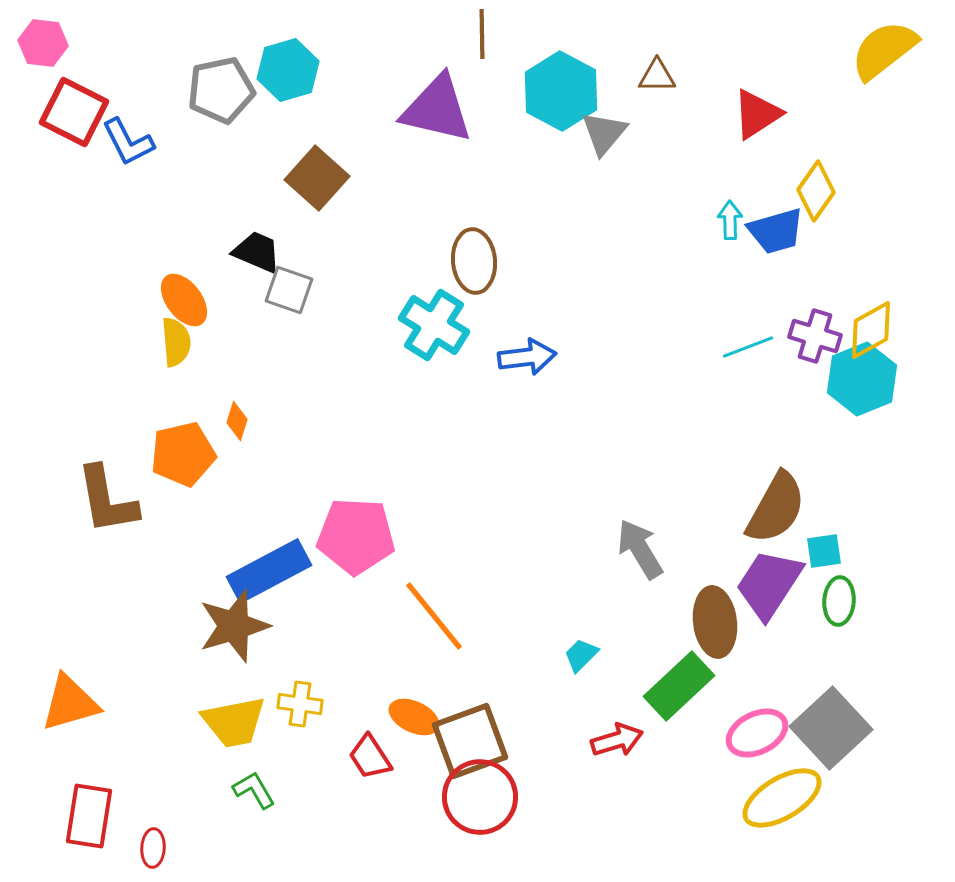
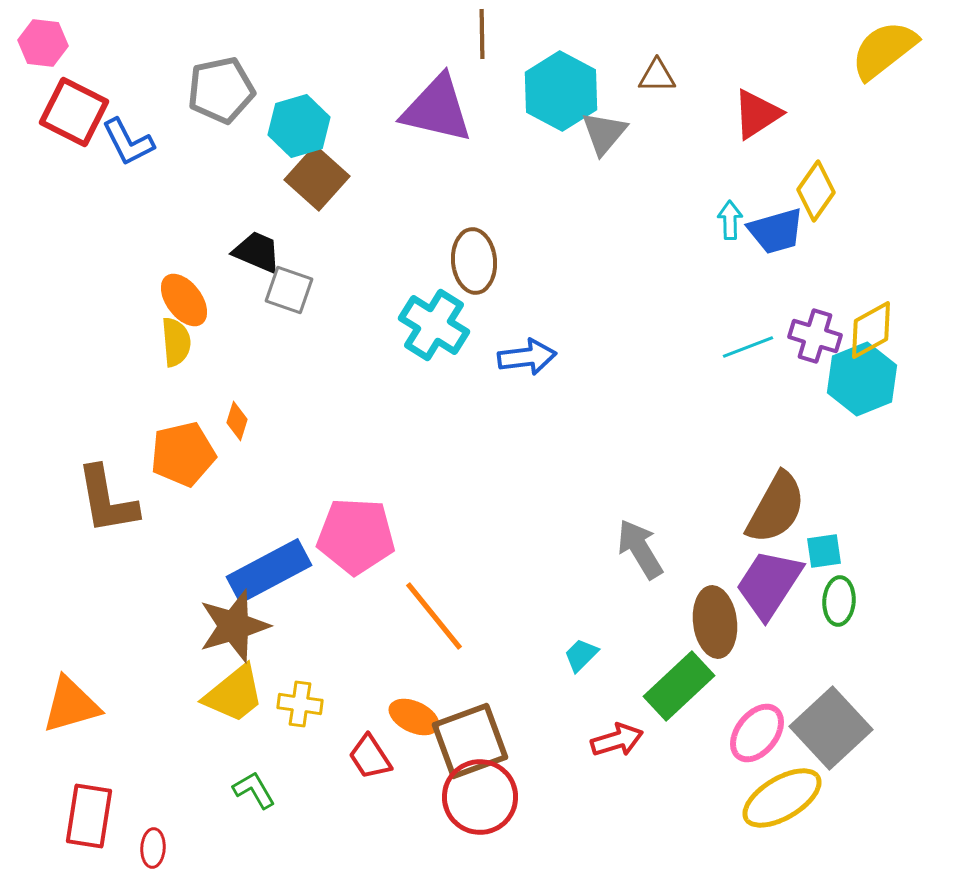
cyan hexagon at (288, 70): moved 11 px right, 56 px down
orange triangle at (70, 703): moved 1 px right, 2 px down
yellow trapezoid at (234, 722): moved 28 px up; rotated 28 degrees counterclockwise
pink ellipse at (757, 733): rotated 26 degrees counterclockwise
